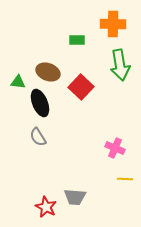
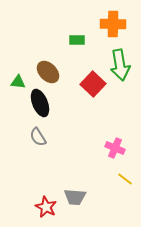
brown ellipse: rotated 25 degrees clockwise
red square: moved 12 px right, 3 px up
yellow line: rotated 35 degrees clockwise
